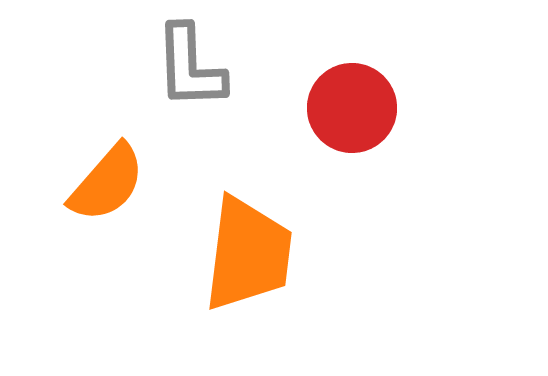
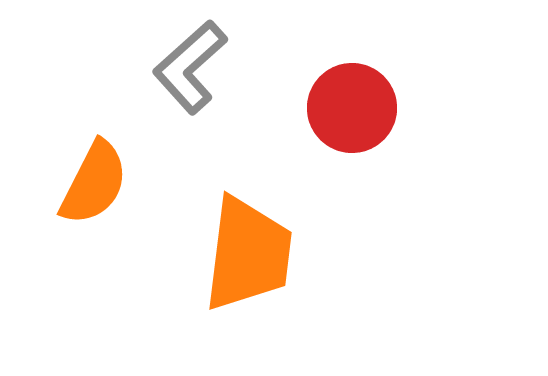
gray L-shape: rotated 50 degrees clockwise
orange semicircle: moved 13 px left; rotated 14 degrees counterclockwise
